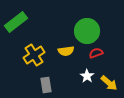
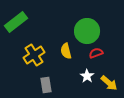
yellow semicircle: rotated 84 degrees clockwise
